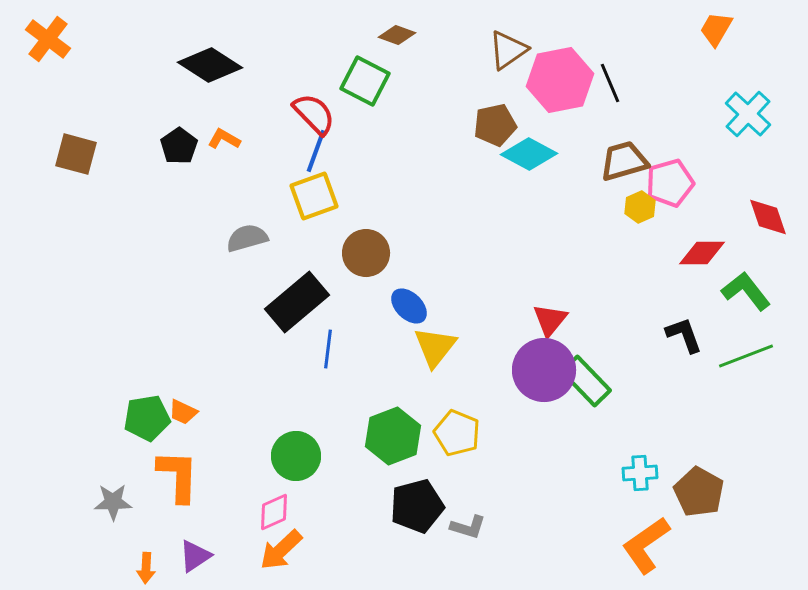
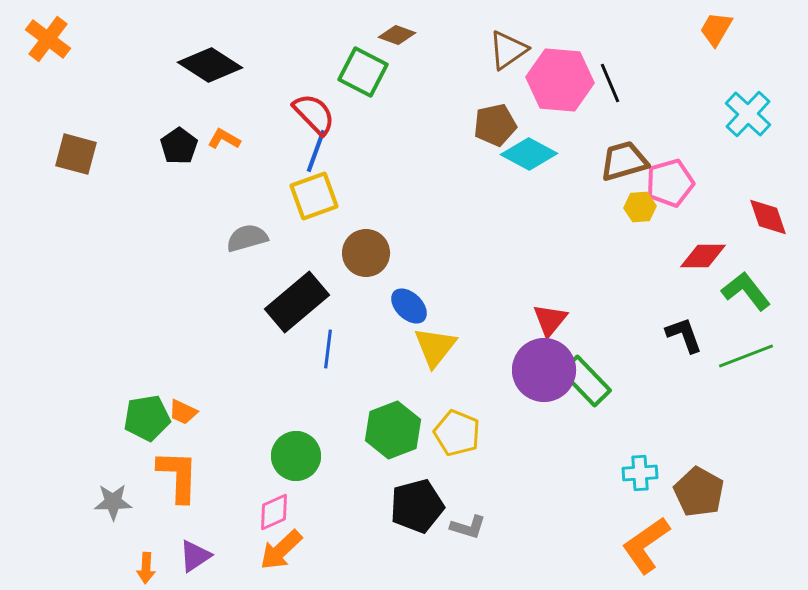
pink hexagon at (560, 80): rotated 16 degrees clockwise
green square at (365, 81): moved 2 px left, 9 px up
yellow hexagon at (640, 207): rotated 20 degrees clockwise
red diamond at (702, 253): moved 1 px right, 3 px down
green hexagon at (393, 436): moved 6 px up
